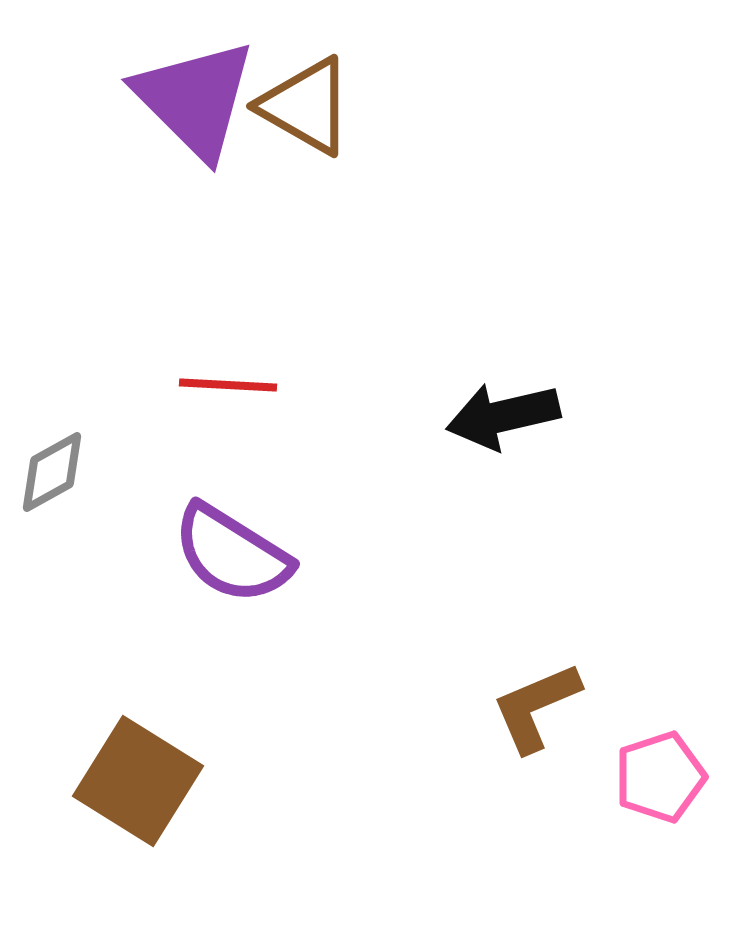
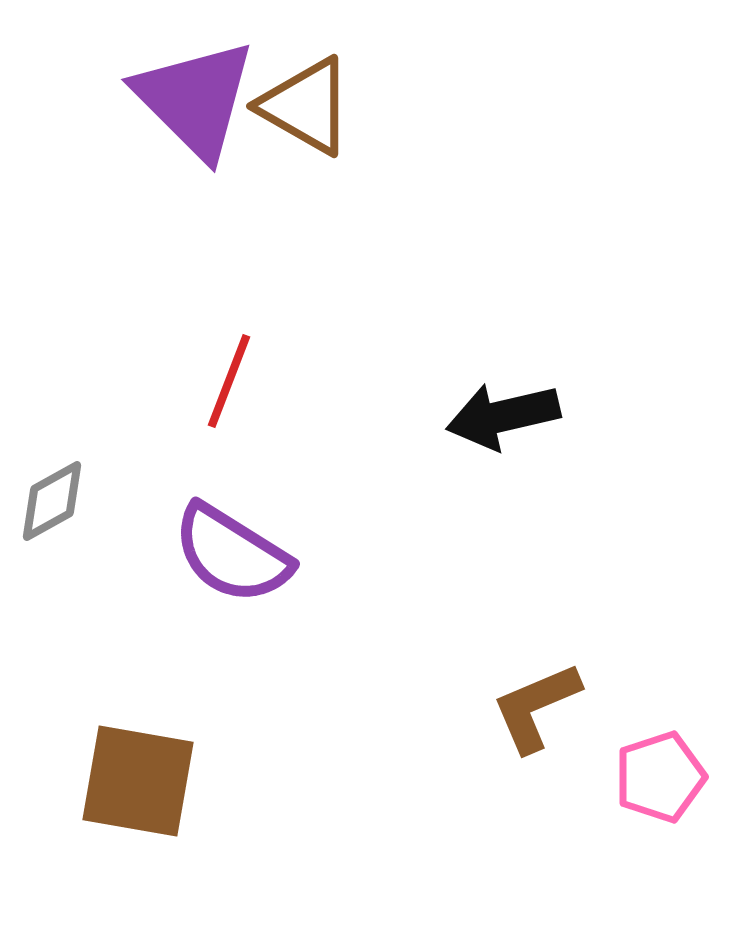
red line: moved 1 px right, 4 px up; rotated 72 degrees counterclockwise
gray diamond: moved 29 px down
brown square: rotated 22 degrees counterclockwise
